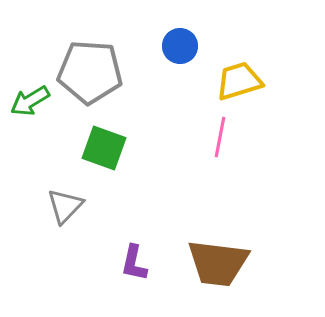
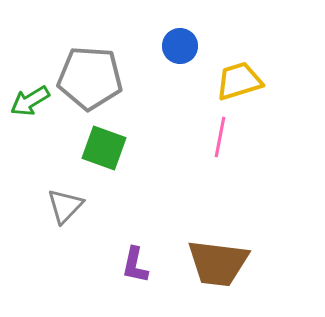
gray pentagon: moved 6 px down
purple L-shape: moved 1 px right, 2 px down
